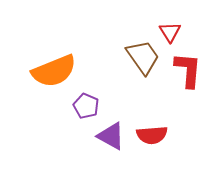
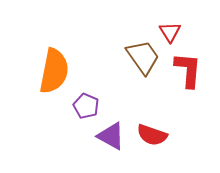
orange semicircle: rotated 57 degrees counterclockwise
red semicircle: rotated 24 degrees clockwise
